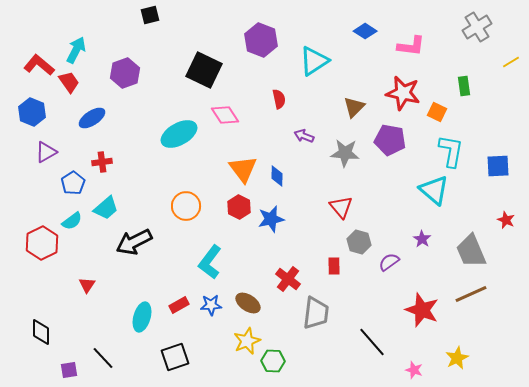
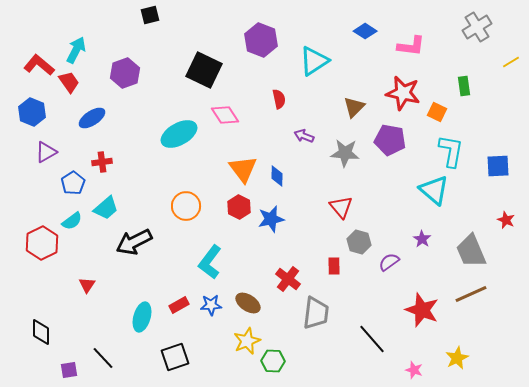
black line at (372, 342): moved 3 px up
